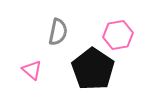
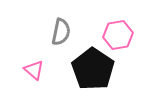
gray semicircle: moved 3 px right
pink triangle: moved 2 px right
